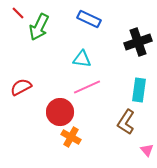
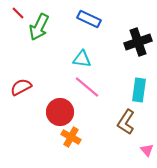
pink line: rotated 64 degrees clockwise
